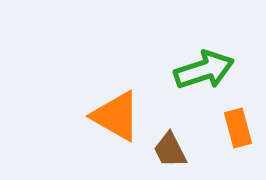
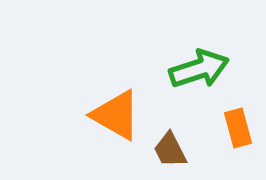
green arrow: moved 5 px left, 1 px up
orange triangle: moved 1 px up
